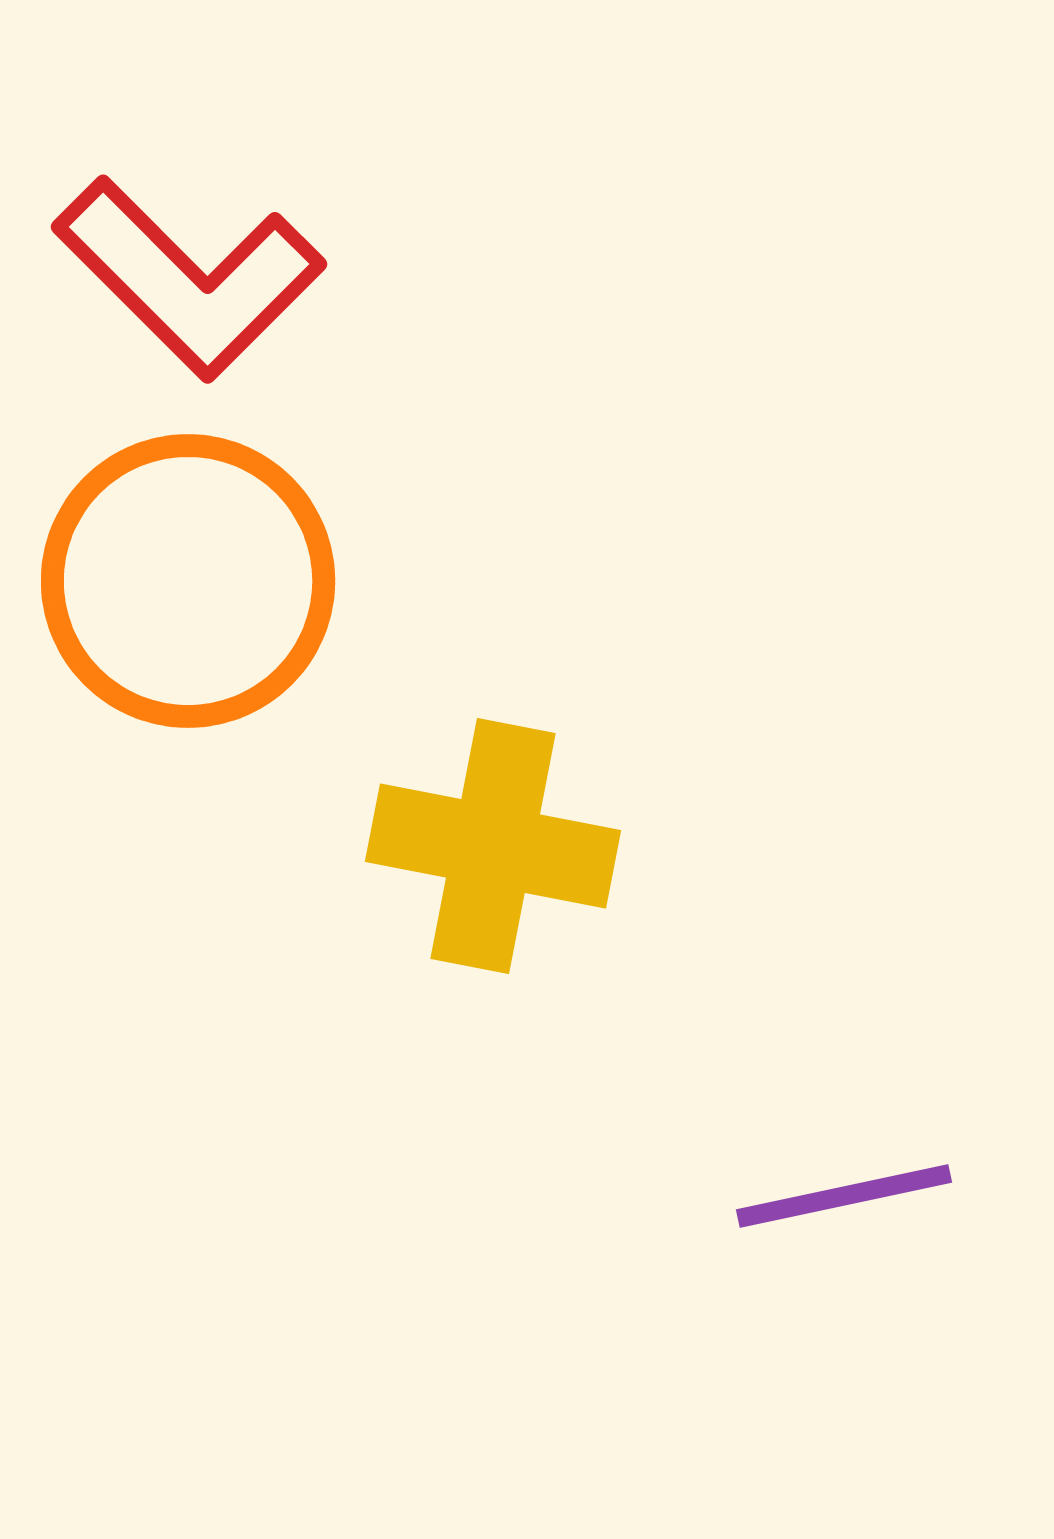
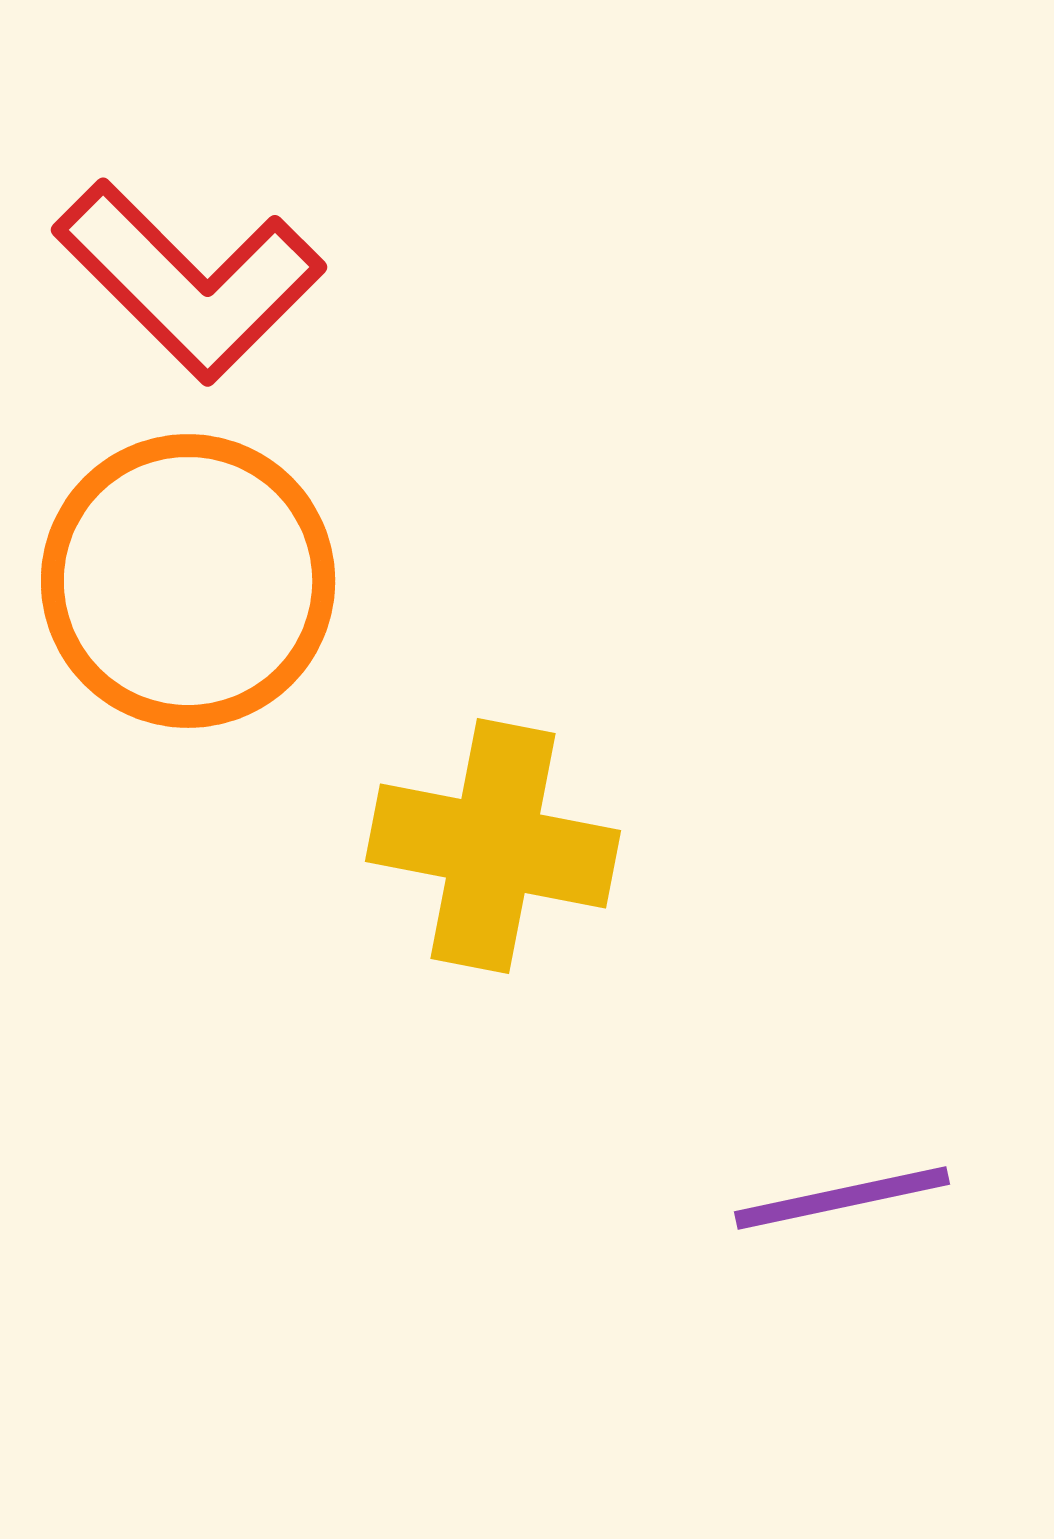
red L-shape: moved 3 px down
purple line: moved 2 px left, 2 px down
